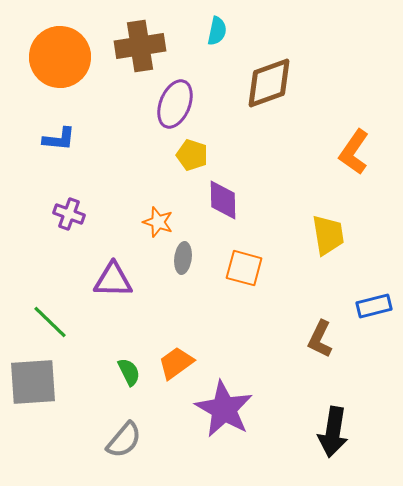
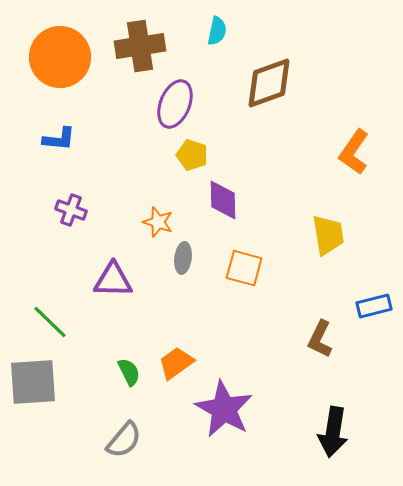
purple cross: moved 2 px right, 4 px up
